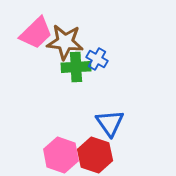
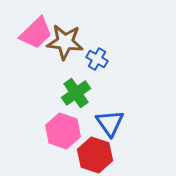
green cross: moved 26 px down; rotated 32 degrees counterclockwise
pink hexagon: moved 2 px right, 24 px up
